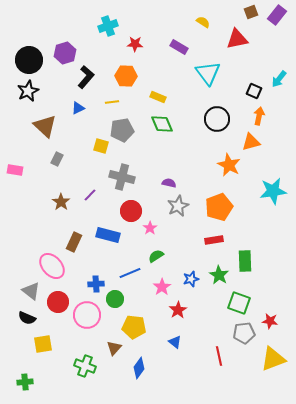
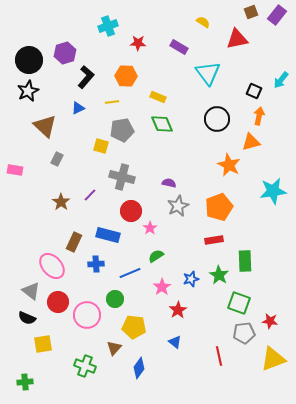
red star at (135, 44): moved 3 px right, 1 px up
cyan arrow at (279, 79): moved 2 px right, 1 px down
blue cross at (96, 284): moved 20 px up
